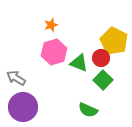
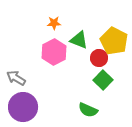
orange star: moved 3 px right, 2 px up; rotated 16 degrees clockwise
pink hexagon: rotated 10 degrees counterclockwise
red circle: moved 2 px left
green triangle: moved 23 px up
